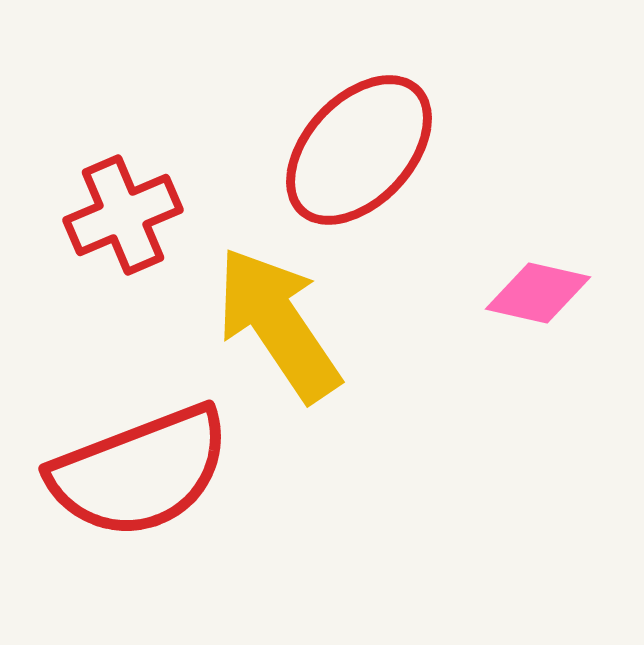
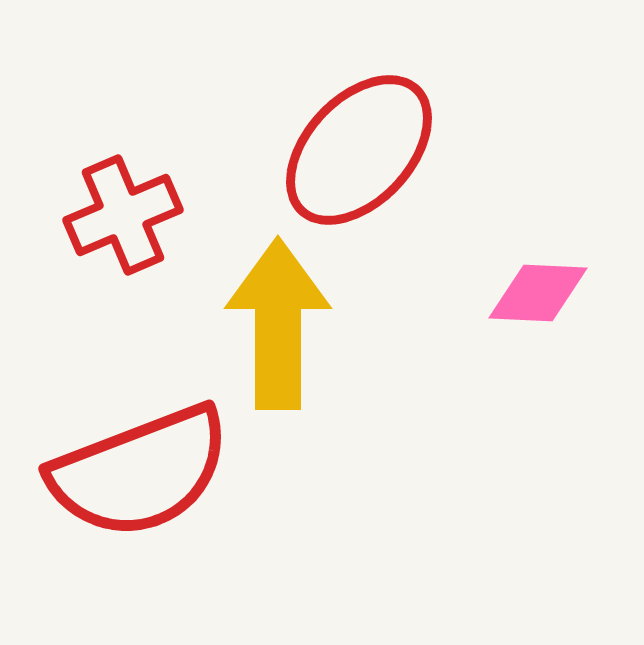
pink diamond: rotated 10 degrees counterclockwise
yellow arrow: rotated 34 degrees clockwise
